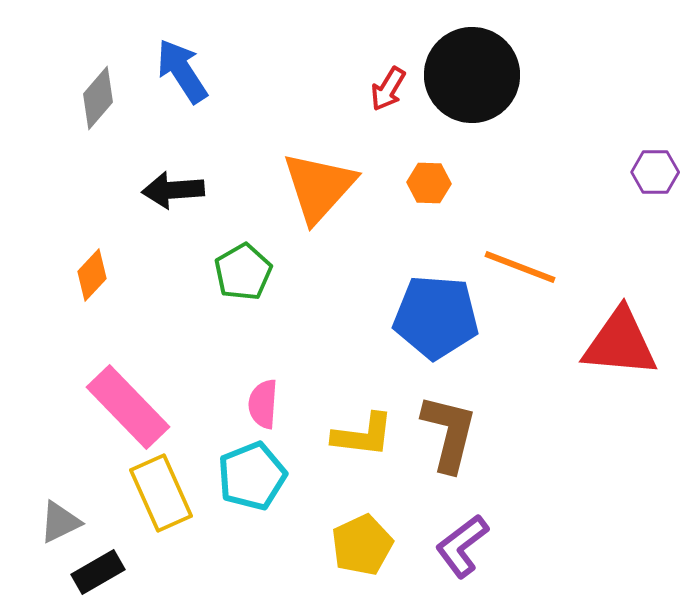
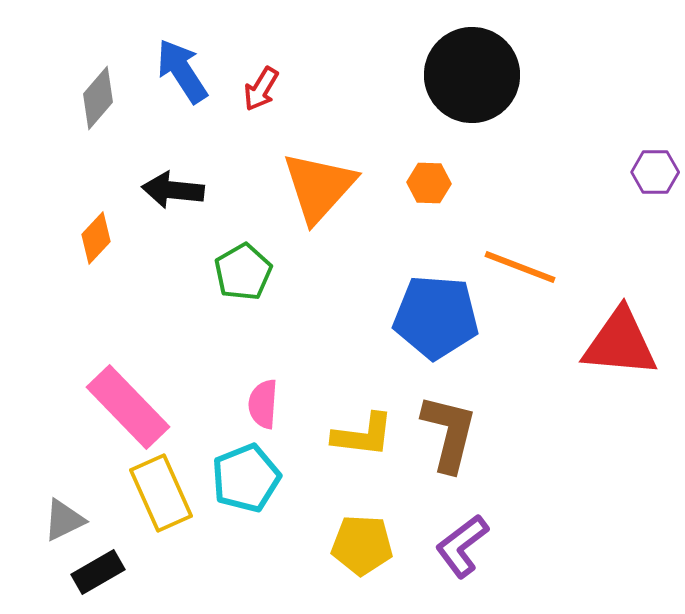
red arrow: moved 127 px left
black arrow: rotated 10 degrees clockwise
orange diamond: moved 4 px right, 37 px up
cyan pentagon: moved 6 px left, 2 px down
gray triangle: moved 4 px right, 2 px up
yellow pentagon: rotated 28 degrees clockwise
